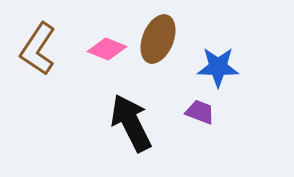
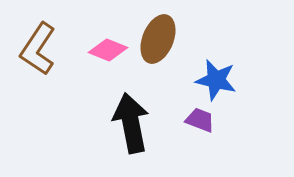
pink diamond: moved 1 px right, 1 px down
blue star: moved 2 px left, 13 px down; rotated 12 degrees clockwise
purple trapezoid: moved 8 px down
black arrow: rotated 16 degrees clockwise
